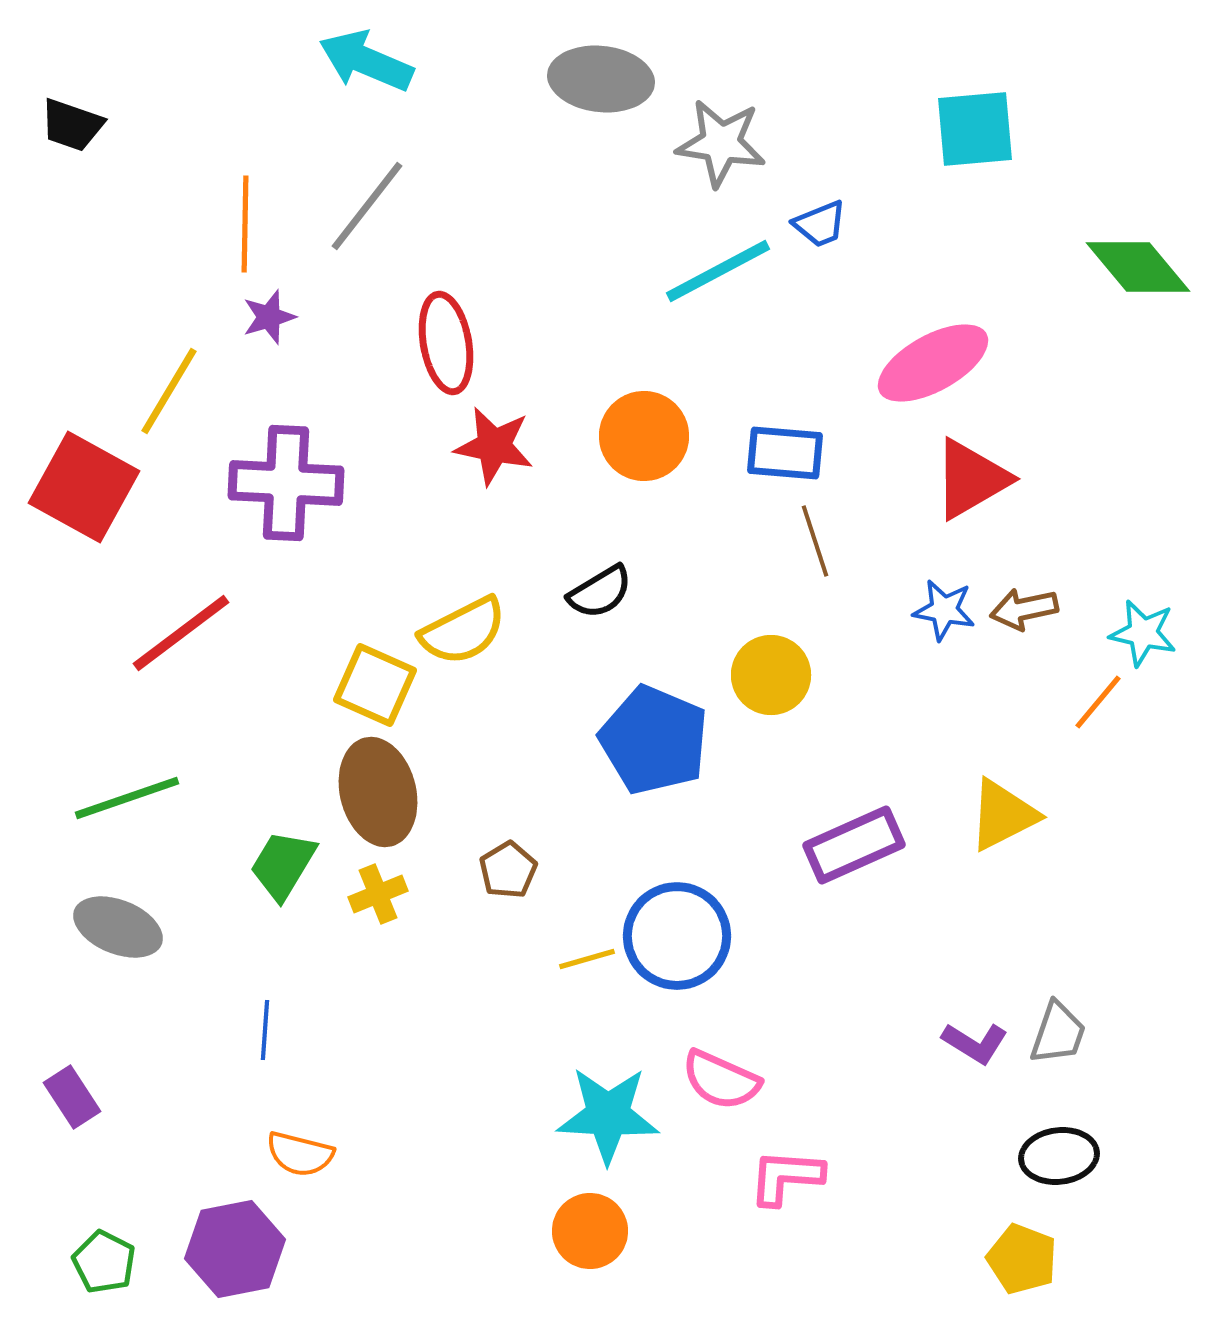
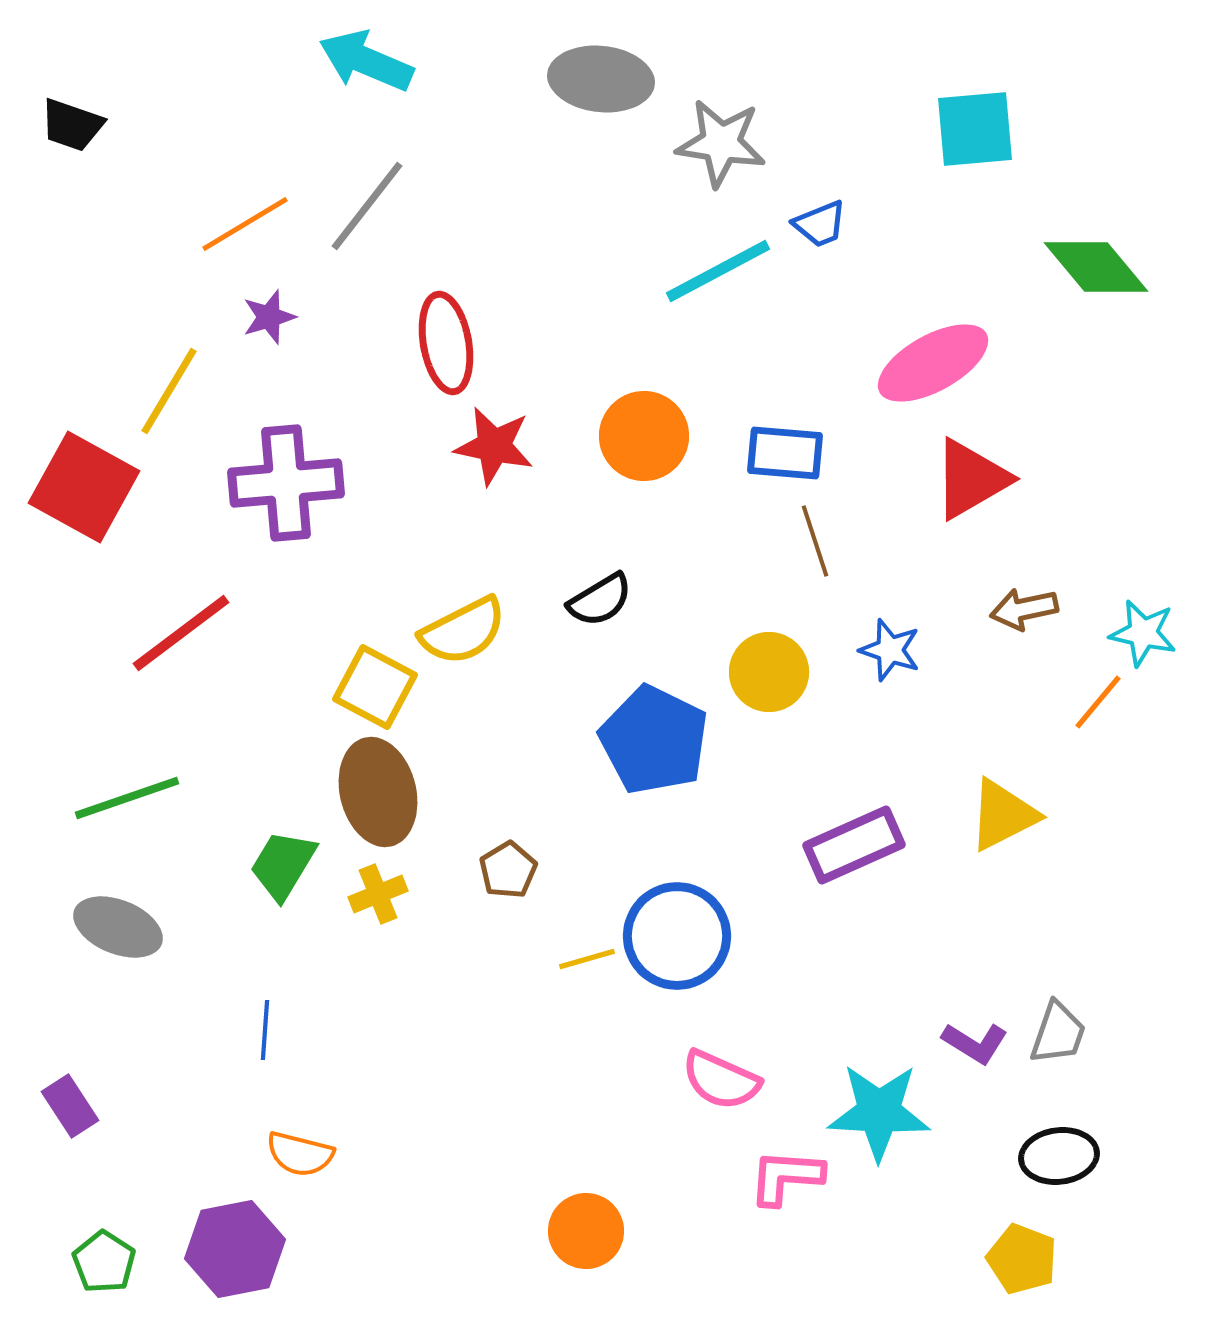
orange line at (245, 224): rotated 58 degrees clockwise
green diamond at (1138, 267): moved 42 px left
purple cross at (286, 483): rotated 8 degrees counterclockwise
black semicircle at (600, 592): moved 8 px down
blue star at (944, 610): moved 54 px left, 40 px down; rotated 8 degrees clockwise
yellow circle at (771, 675): moved 2 px left, 3 px up
yellow square at (375, 685): moved 2 px down; rotated 4 degrees clockwise
blue pentagon at (654, 740): rotated 3 degrees clockwise
purple rectangle at (72, 1097): moved 2 px left, 9 px down
cyan star at (608, 1115): moved 271 px right, 3 px up
orange circle at (590, 1231): moved 4 px left
green pentagon at (104, 1262): rotated 6 degrees clockwise
